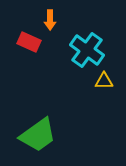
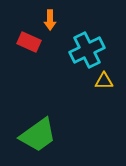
cyan cross: rotated 28 degrees clockwise
